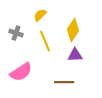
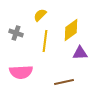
yellow diamond: moved 2 px left; rotated 20 degrees clockwise
yellow line: rotated 30 degrees clockwise
purple triangle: moved 5 px right, 2 px up
pink semicircle: rotated 30 degrees clockwise
brown line: rotated 12 degrees counterclockwise
